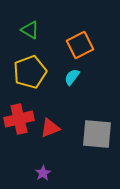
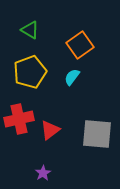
orange square: rotated 8 degrees counterclockwise
red triangle: moved 2 px down; rotated 15 degrees counterclockwise
